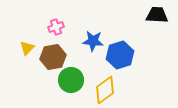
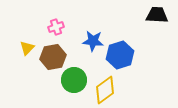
green circle: moved 3 px right
